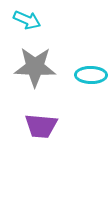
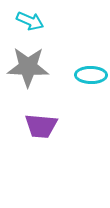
cyan arrow: moved 3 px right, 1 px down
gray star: moved 7 px left
